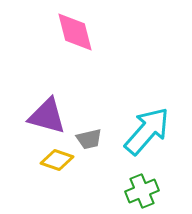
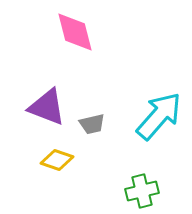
purple triangle: moved 9 px up; rotated 6 degrees clockwise
cyan arrow: moved 12 px right, 15 px up
gray trapezoid: moved 3 px right, 15 px up
green cross: rotated 8 degrees clockwise
